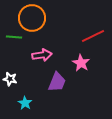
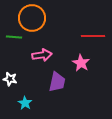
red line: rotated 25 degrees clockwise
purple trapezoid: rotated 10 degrees counterclockwise
